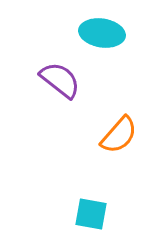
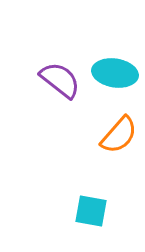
cyan ellipse: moved 13 px right, 40 px down
cyan square: moved 3 px up
